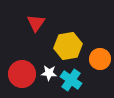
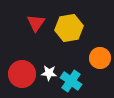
yellow hexagon: moved 1 px right, 18 px up
orange circle: moved 1 px up
cyan cross: moved 1 px down
